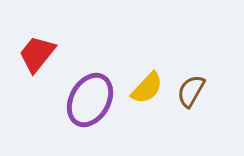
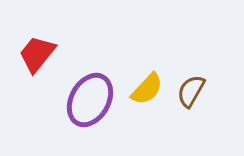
yellow semicircle: moved 1 px down
